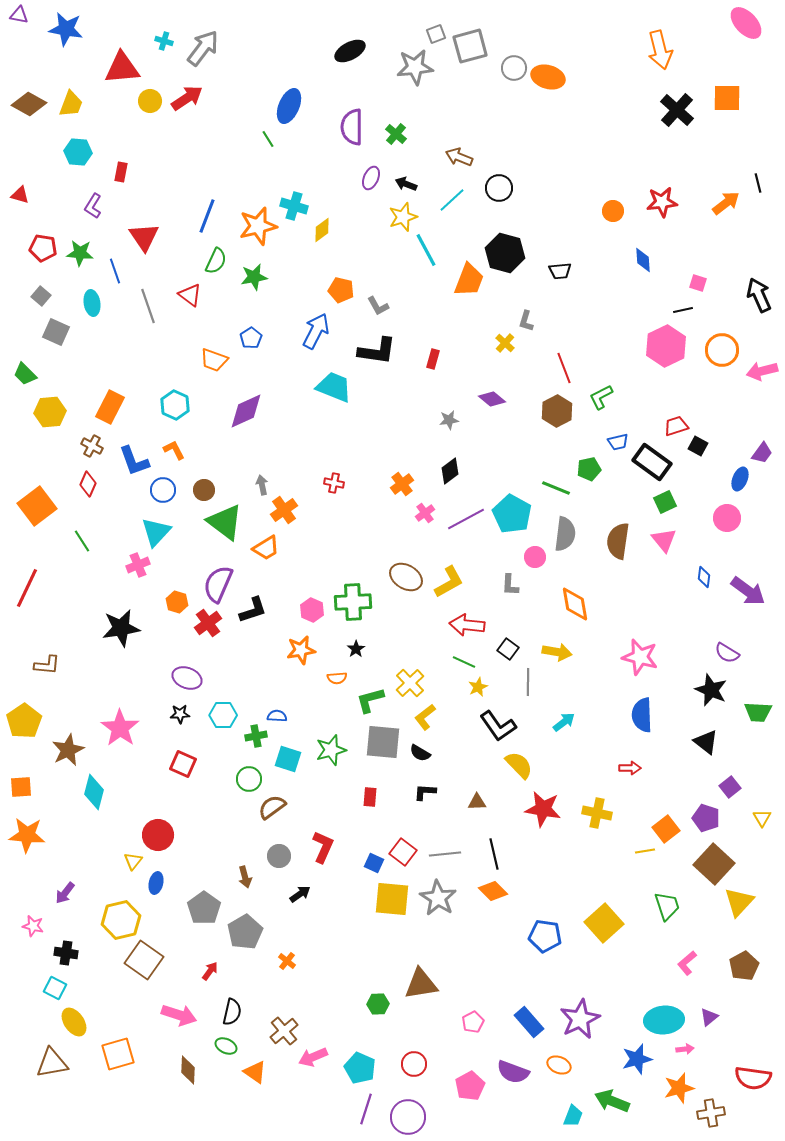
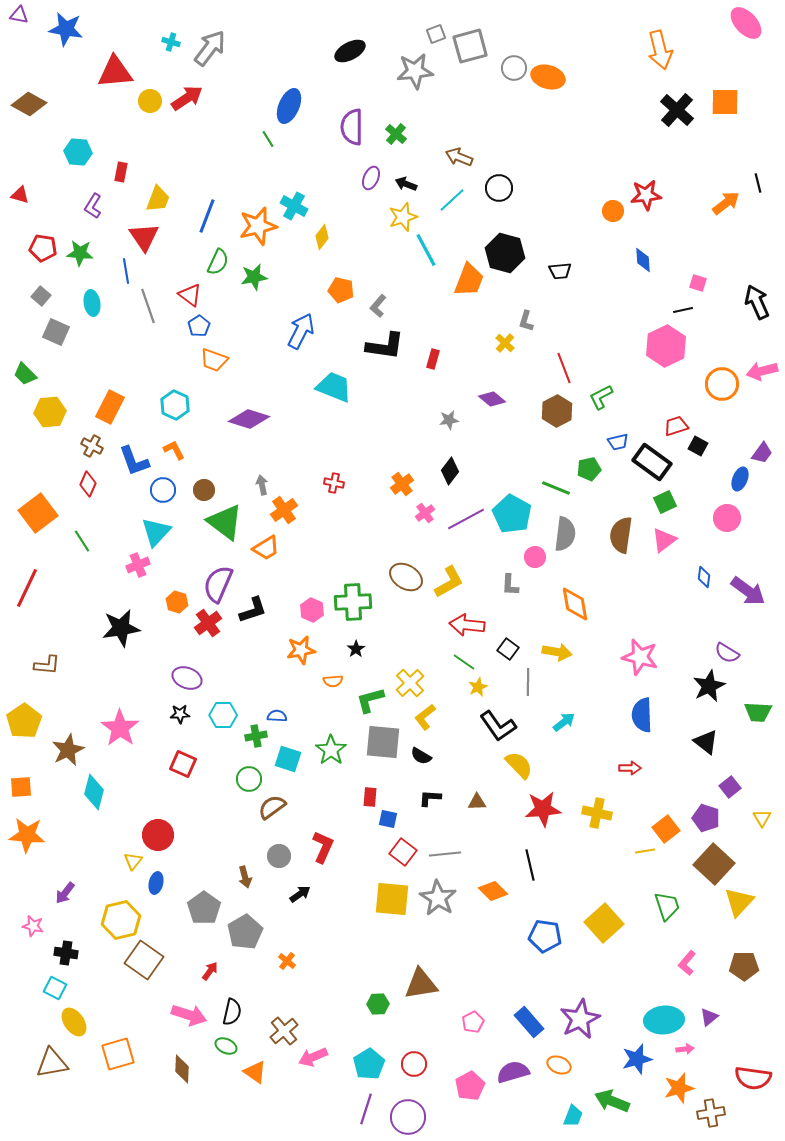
cyan cross at (164, 41): moved 7 px right, 1 px down
gray arrow at (203, 48): moved 7 px right
gray star at (415, 67): moved 4 px down
red triangle at (122, 68): moved 7 px left, 4 px down
orange square at (727, 98): moved 2 px left, 4 px down
yellow trapezoid at (71, 104): moved 87 px right, 95 px down
red star at (662, 202): moved 16 px left, 7 px up
cyan cross at (294, 206): rotated 12 degrees clockwise
yellow diamond at (322, 230): moved 7 px down; rotated 15 degrees counterclockwise
green semicircle at (216, 261): moved 2 px right, 1 px down
blue line at (115, 271): moved 11 px right; rotated 10 degrees clockwise
black arrow at (759, 295): moved 2 px left, 7 px down
gray L-shape at (378, 306): rotated 70 degrees clockwise
blue arrow at (316, 331): moved 15 px left
blue pentagon at (251, 338): moved 52 px left, 12 px up
orange circle at (722, 350): moved 34 px down
black L-shape at (377, 351): moved 8 px right, 5 px up
purple diamond at (246, 411): moved 3 px right, 8 px down; rotated 42 degrees clockwise
black diamond at (450, 471): rotated 16 degrees counterclockwise
orange square at (37, 506): moved 1 px right, 7 px down
pink triangle at (664, 540): rotated 32 degrees clockwise
brown semicircle at (618, 541): moved 3 px right, 6 px up
green line at (464, 662): rotated 10 degrees clockwise
orange semicircle at (337, 678): moved 4 px left, 3 px down
black star at (711, 690): moved 2 px left, 4 px up; rotated 24 degrees clockwise
green star at (331, 750): rotated 20 degrees counterclockwise
black semicircle at (420, 753): moved 1 px right, 3 px down
black L-shape at (425, 792): moved 5 px right, 6 px down
red star at (543, 809): rotated 15 degrees counterclockwise
black line at (494, 854): moved 36 px right, 11 px down
blue square at (374, 863): moved 14 px right, 44 px up; rotated 12 degrees counterclockwise
pink L-shape at (687, 963): rotated 10 degrees counterclockwise
brown pentagon at (744, 966): rotated 28 degrees clockwise
pink arrow at (179, 1015): moved 10 px right
cyan pentagon at (360, 1068): moved 9 px right, 4 px up; rotated 16 degrees clockwise
brown diamond at (188, 1070): moved 6 px left, 1 px up
purple semicircle at (513, 1072): rotated 144 degrees clockwise
